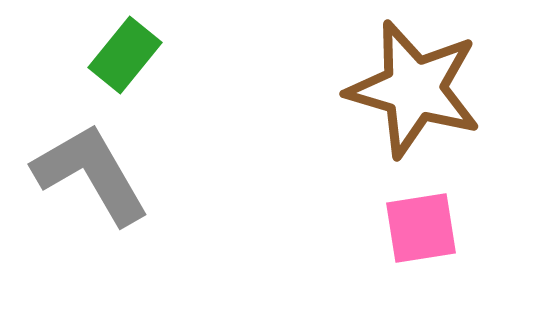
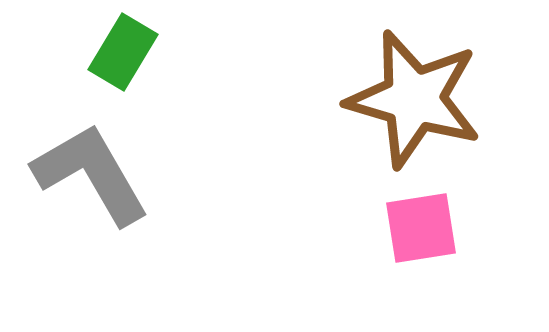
green rectangle: moved 2 px left, 3 px up; rotated 8 degrees counterclockwise
brown star: moved 10 px down
